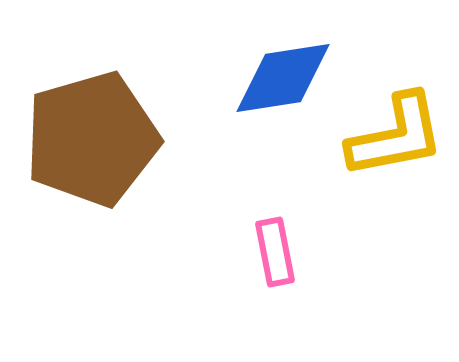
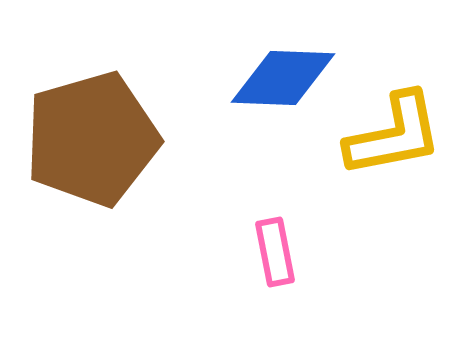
blue diamond: rotated 11 degrees clockwise
yellow L-shape: moved 2 px left, 1 px up
